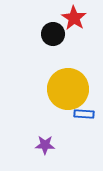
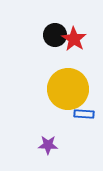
red star: moved 21 px down
black circle: moved 2 px right, 1 px down
purple star: moved 3 px right
